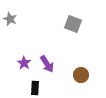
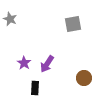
gray square: rotated 30 degrees counterclockwise
purple arrow: rotated 66 degrees clockwise
brown circle: moved 3 px right, 3 px down
